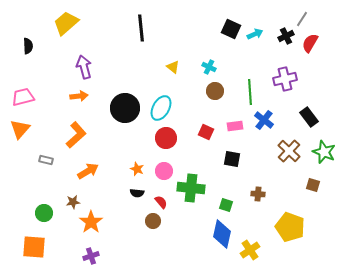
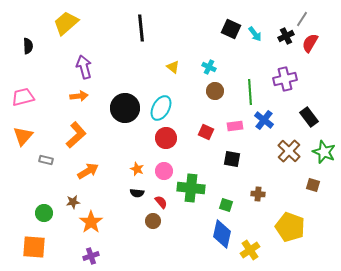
cyan arrow at (255, 34): rotated 77 degrees clockwise
orange triangle at (20, 129): moved 3 px right, 7 px down
